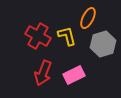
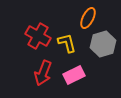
yellow L-shape: moved 7 px down
